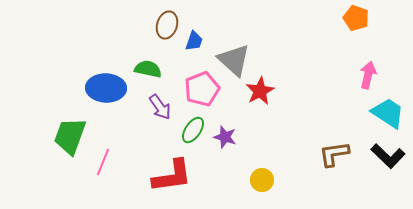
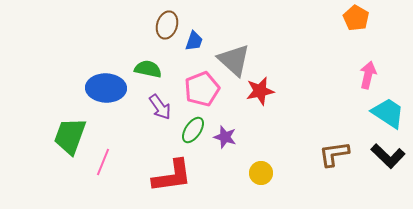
orange pentagon: rotated 10 degrees clockwise
red star: rotated 16 degrees clockwise
yellow circle: moved 1 px left, 7 px up
